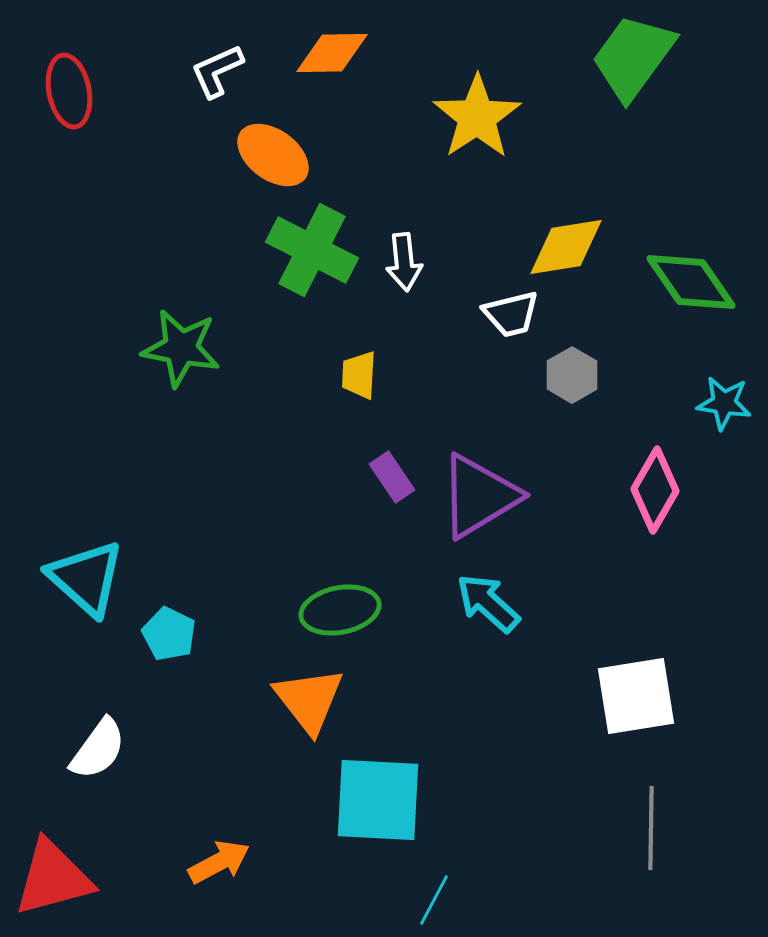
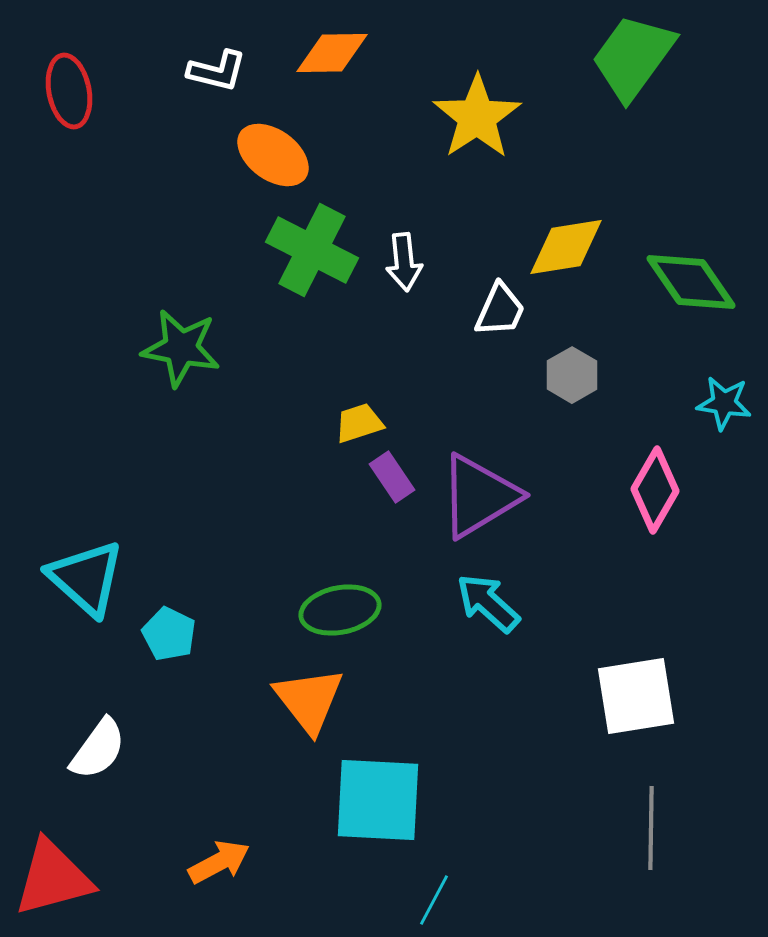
white L-shape: rotated 142 degrees counterclockwise
white trapezoid: moved 11 px left, 4 px up; rotated 52 degrees counterclockwise
yellow trapezoid: moved 48 px down; rotated 69 degrees clockwise
